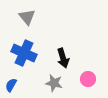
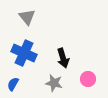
blue semicircle: moved 2 px right, 1 px up
